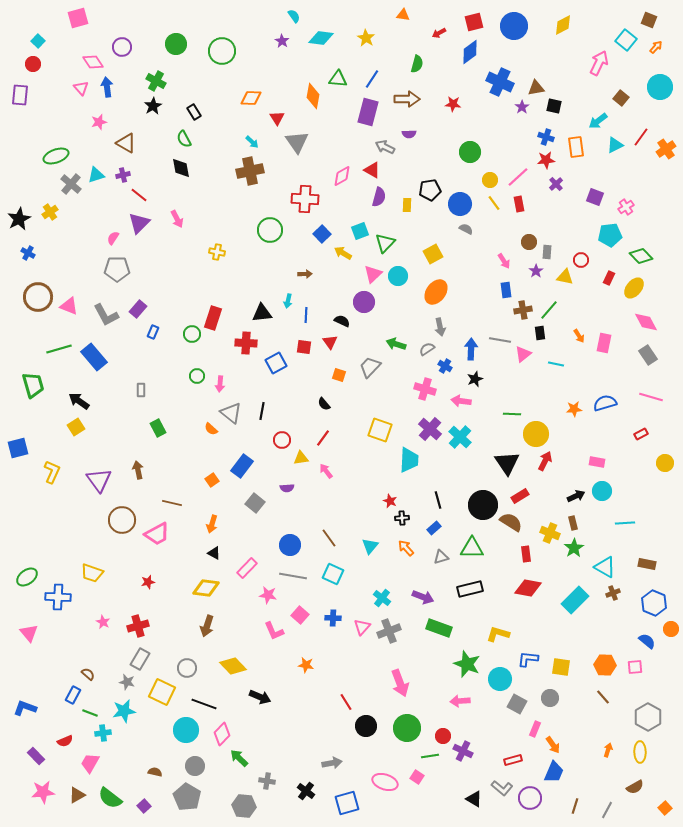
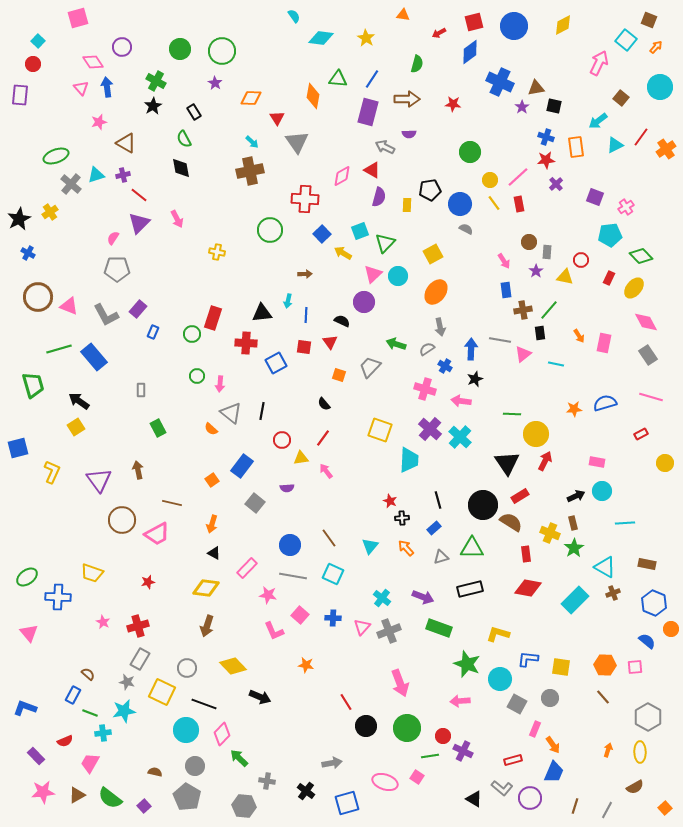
purple star at (282, 41): moved 67 px left, 42 px down
green circle at (176, 44): moved 4 px right, 5 px down
